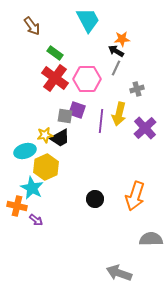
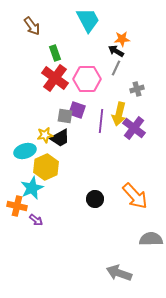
green rectangle: rotated 35 degrees clockwise
purple cross: moved 11 px left; rotated 10 degrees counterclockwise
cyan star: rotated 20 degrees clockwise
orange arrow: rotated 60 degrees counterclockwise
